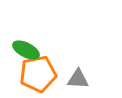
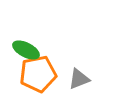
gray triangle: moved 1 px right; rotated 25 degrees counterclockwise
